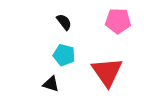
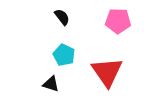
black semicircle: moved 2 px left, 5 px up
cyan pentagon: rotated 10 degrees clockwise
